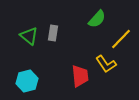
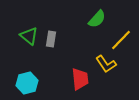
gray rectangle: moved 2 px left, 6 px down
yellow line: moved 1 px down
red trapezoid: moved 3 px down
cyan hexagon: moved 2 px down
